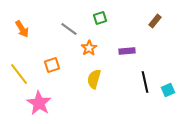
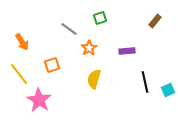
orange arrow: moved 13 px down
pink star: moved 3 px up
